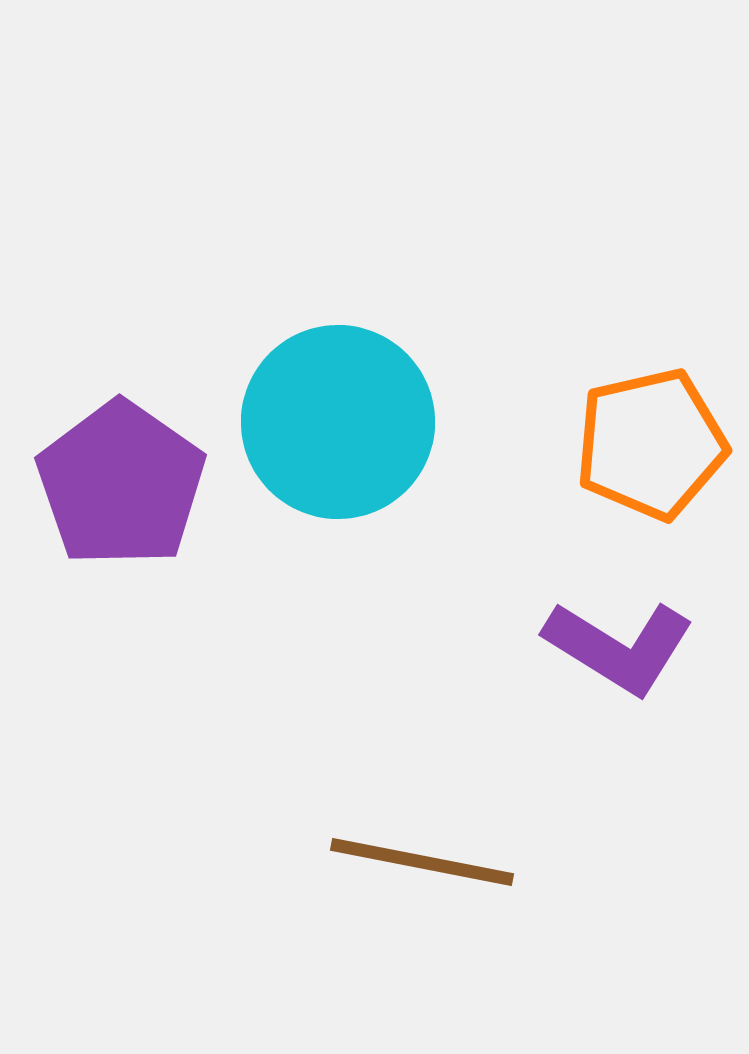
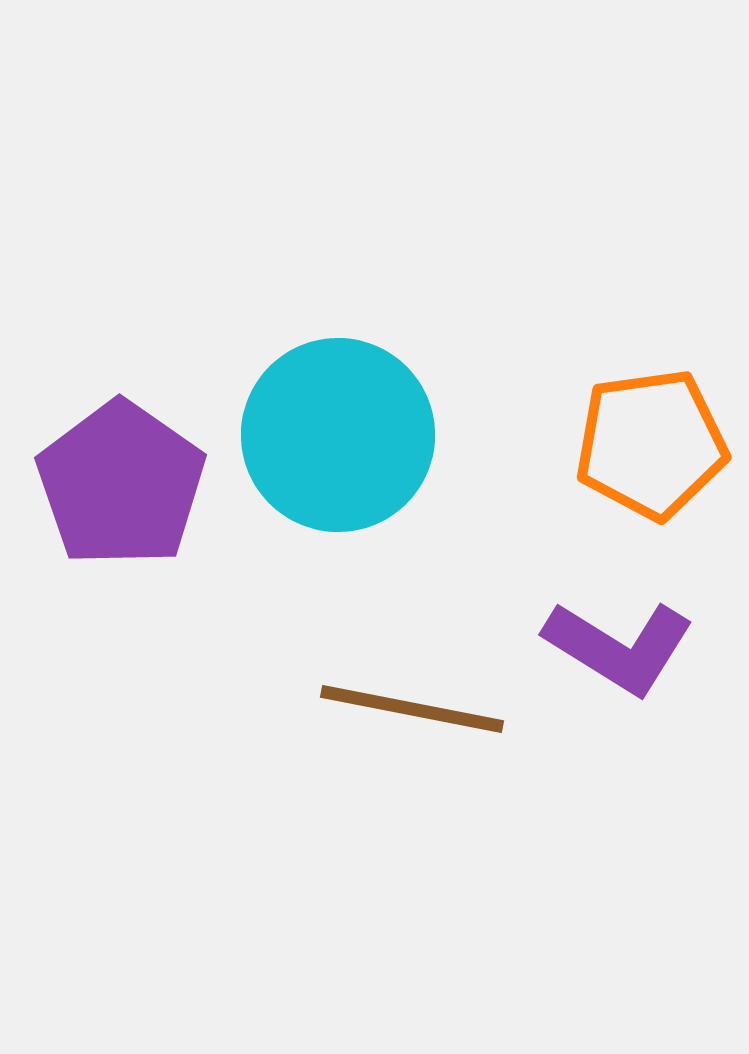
cyan circle: moved 13 px down
orange pentagon: rotated 5 degrees clockwise
brown line: moved 10 px left, 153 px up
